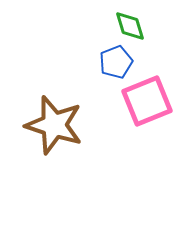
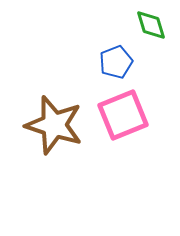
green diamond: moved 21 px right, 1 px up
pink square: moved 24 px left, 14 px down
